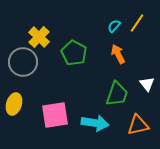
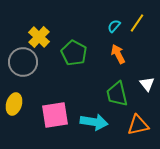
green trapezoid: rotated 148 degrees clockwise
cyan arrow: moved 1 px left, 1 px up
